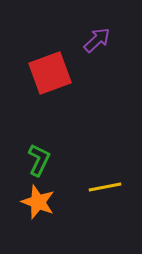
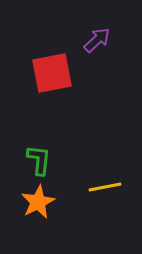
red square: moved 2 px right; rotated 9 degrees clockwise
green L-shape: rotated 20 degrees counterclockwise
orange star: rotated 24 degrees clockwise
